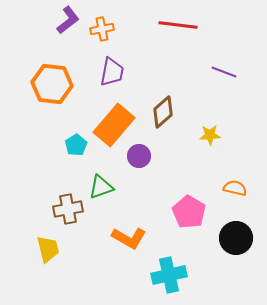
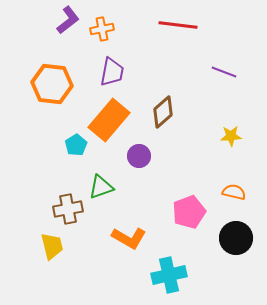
orange rectangle: moved 5 px left, 5 px up
yellow star: moved 21 px right, 1 px down
orange semicircle: moved 1 px left, 4 px down
pink pentagon: rotated 20 degrees clockwise
yellow trapezoid: moved 4 px right, 3 px up
